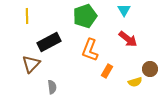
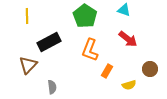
cyan triangle: rotated 40 degrees counterclockwise
green pentagon: rotated 20 degrees counterclockwise
brown triangle: moved 3 px left, 1 px down
yellow semicircle: moved 6 px left, 3 px down
